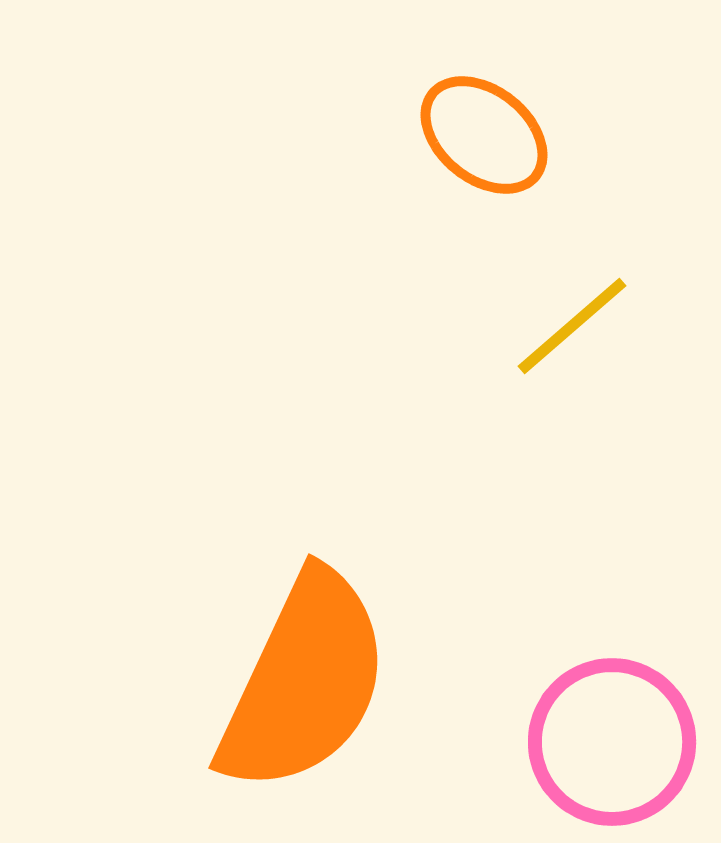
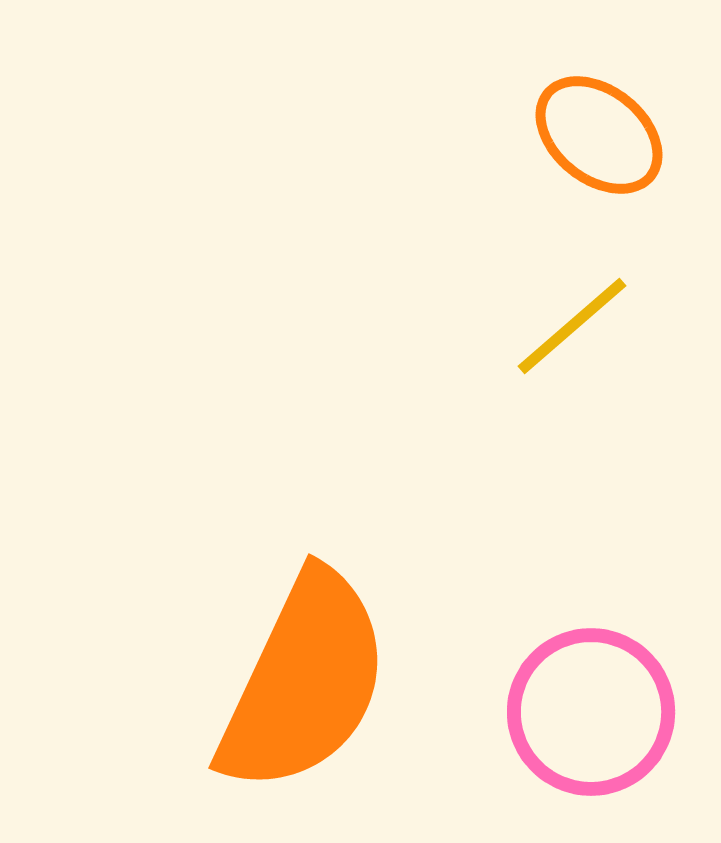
orange ellipse: moved 115 px right
pink circle: moved 21 px left, 30 px up
